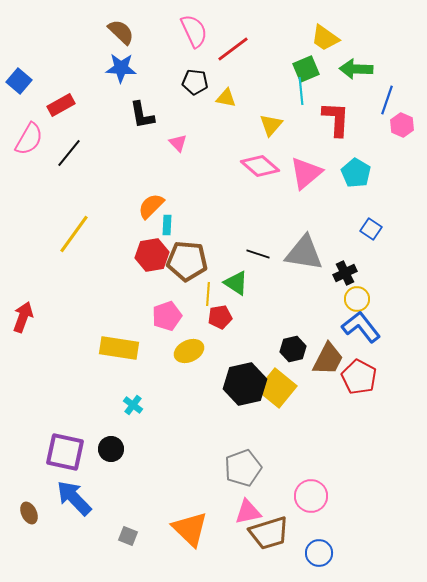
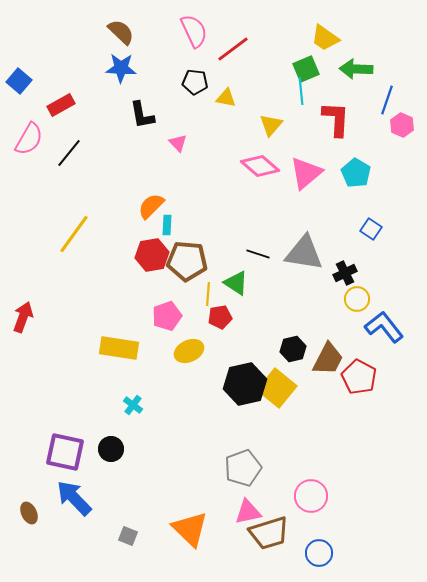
blue L-shape at (361, 327): moved 23 px right
